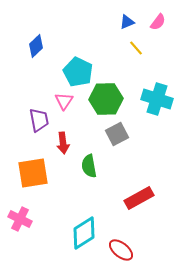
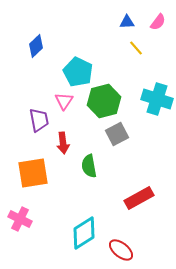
blue triangle: rotated 21 degrees clockwise
green hexagon: moved 2 px left, 2 px down; rotated 12 degrees counterclockwise
